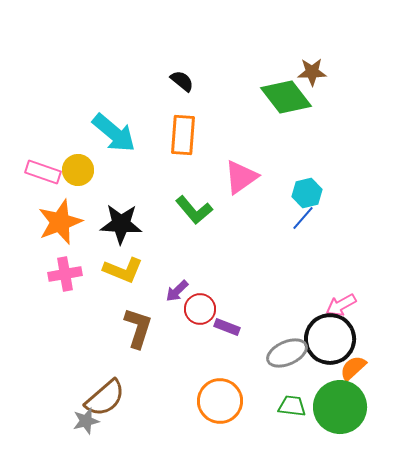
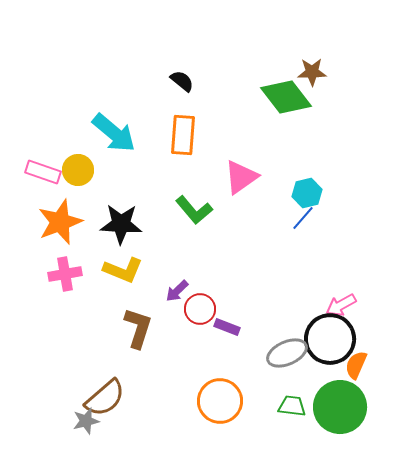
orange semicircle: moved 3 px right, 3 px up; rotated 24 degrees counterclockwise
